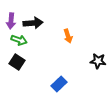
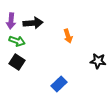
green arrow: moved 2 px left, 1 px down
